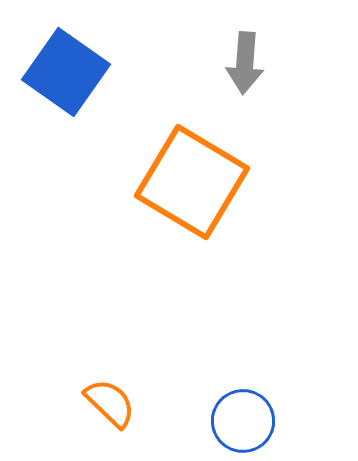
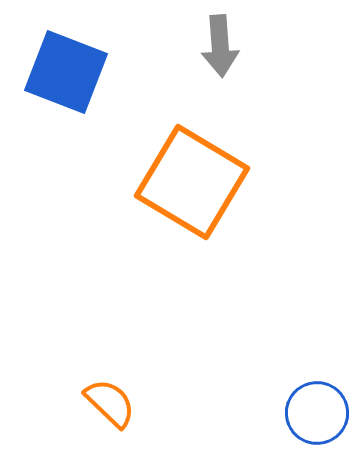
gray arrow: moved 25 px left, 17 px up; rotated 8 degrees counterclockwise
blue square: rotated 14 degrees counterclockwise
blue circle: moved 74 px right, 8 px up
